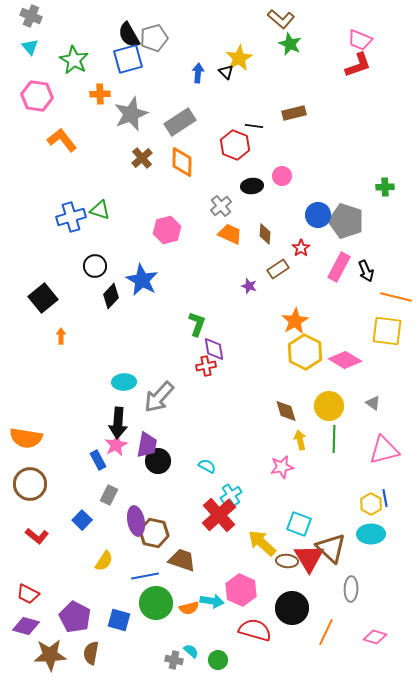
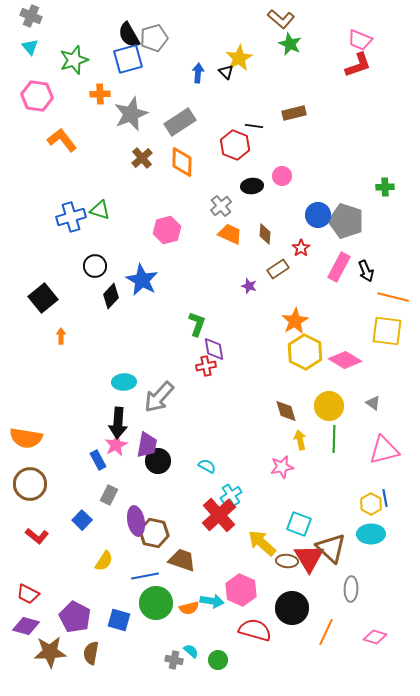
green star at (74, 60): rotated 24 degrees clockwise
orange line at (396, 297): moved 3 px left
brown star at (50, 655): moved 3 px up
